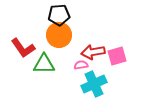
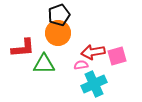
black pentagon: rotated 15 degrees counterclockwise
orange circle: moved 1 px left, 2 px up
red L-shape: rotated 60 degrees counterclockwise
